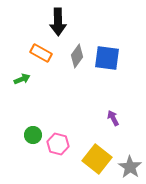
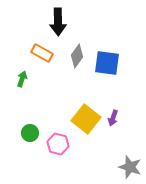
orange rectangle: moved 1 px right
blue square: moved 5 px down
green arrow: rotated 49 degrees counterclockwise
purple arrow: rotated 133 degrees counterclockwise
green circle: moved 3 px left, 2 px up
yellow square: moved 11 px left, 40 px up
gray star: rotated 15 degrees counterclockwise
